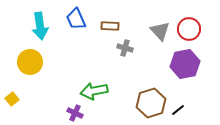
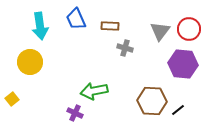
gray triangle: rotated 20 degrees clockwise
purple hexagon: moved 2 px left; rotated 16 degrees clockwise
brown hexagon: moved 1 px right, 2 px up; rotated 20 degrees clockwise
